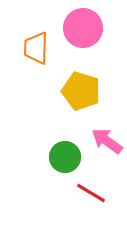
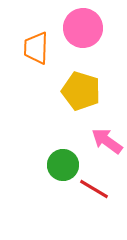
green circle: moved 2 px left, 8 px down
red line: moved 3 px right, 4 px up
